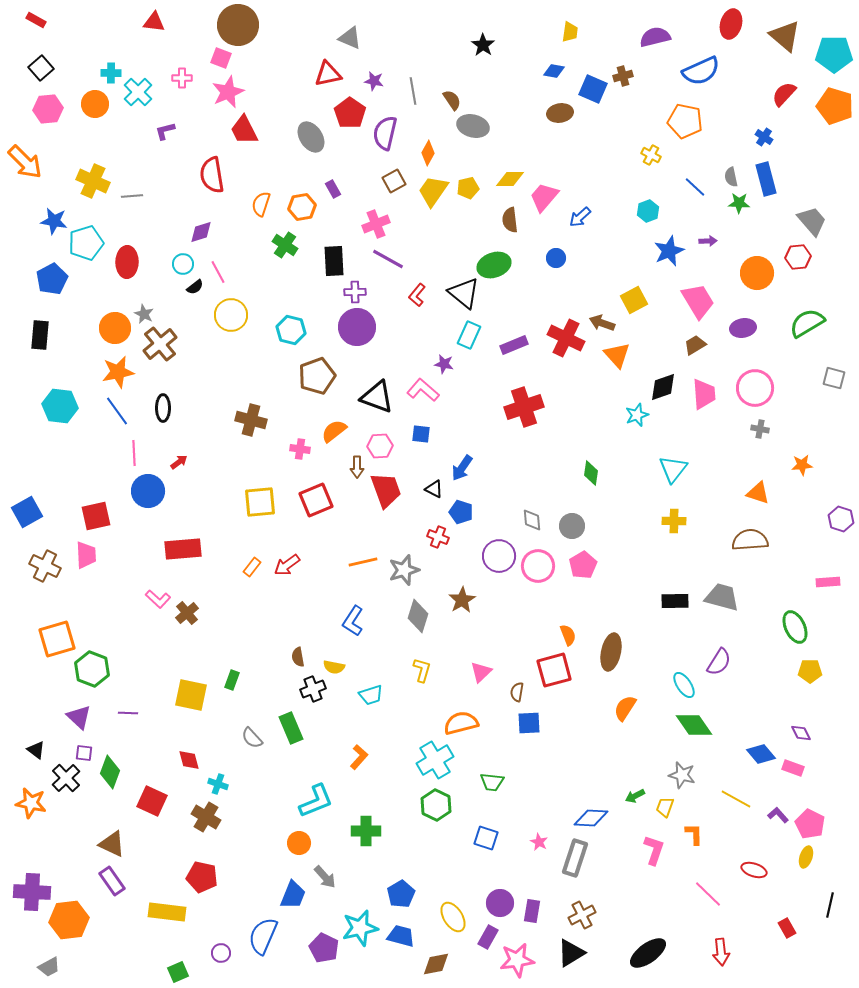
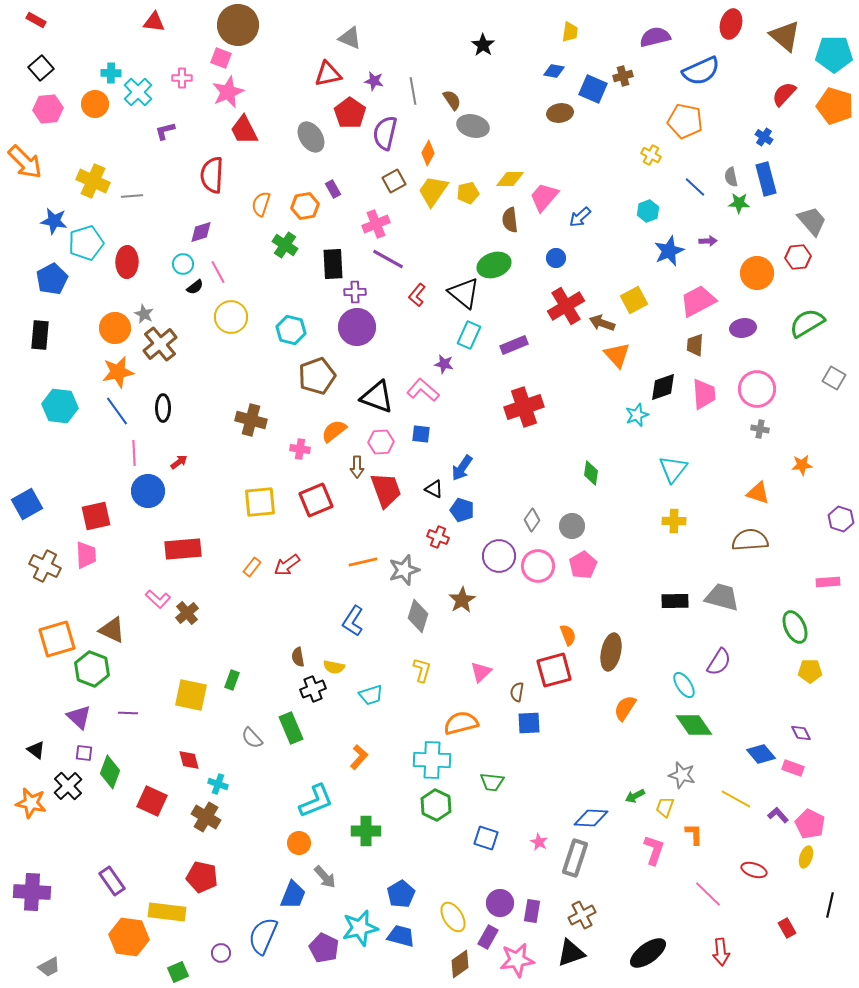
red semicircle at (212, 175): rotated 12 degrees clockwise
yellow pentagon at (468, 188): moved 5 px down
orange hexagon at (302, 207): moved 3 px right, 1 px up
black rectangle at (334, 261): moved 1 px left, 3 px down
pink trapezoid at (698, 301): rotated 87 degrees counterclockwise
yellow circle at (231, 315): moved 2 px down
red cross at (566, 338): moved 32 px up; rotated 33 degrees clockwise
brown trapezoid at (695, 345): rotated 55 degrees counterclockwise
gray square at (834, 378): rotated 15 degrees clockwise
pink circle at (755, 388): moved 2 px right, 1 px down
pink hexagon at (380, 446): moved 1 px right, 4 px up
blue square at (27, 512): moved 8 px up
blue pentagon at (461, 512): moved 1 px right, 2 px up
gray diamond at (532, 520): rotated 40 degrees clockwise
cyan cross at (435, 760): moved 3 px left; rotated 33 degrees clockwise
black cross at (66, 778): moved 2 px right, 8 px down
brown triangle at (112, 844): moved 214 px up
orange hexagon at (69, 920): moved 60 px right, 17 px down; rotated 15 degrees clockwise
black triangle at (571, 953): rotated 12 degrees clockwise
brown diamond at (436, 964): moved 24 px right; rotated 24 degrees counterclockwise
